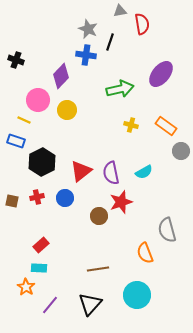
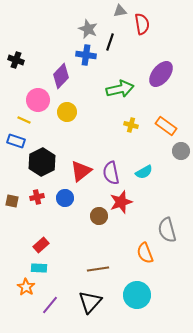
yellow circle: moved 2 px down
black triangle: moved 2 px up
